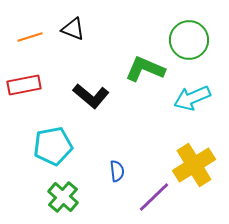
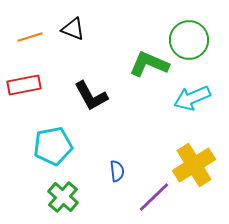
green L-shape: moved 4 px right, 5 px up
black L-shape: rotated 21 degrees clockwise
